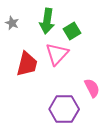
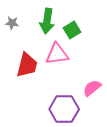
gray star: rotated 16 degrees counterclockwise
green square: moved 1 px up
pink triangle: rotated 40 degrees clockwise
red trapezoid: moved 1 px down
pink semicircle: rotated 102 degrees counterclockwise
